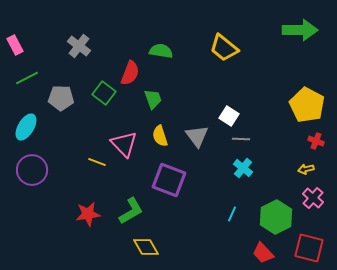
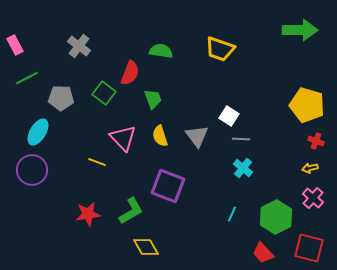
yellow trapezoid: moved 4 px left, 1 px down; rotated 20 degrees counterclockwise
yellow pentagon: rotated 12 degrees counterclockwise
cyan ellipse: moved 12 px right, 5 px down
pink triangle: moved 1 px left, 6 px up
yellow arrow: moved 4 px right, 1 px up
purple square: moved 1 px left, 6 px down
